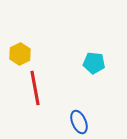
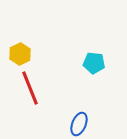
red line: moved 5 px left; rotated 12 degrees counterclockwise
blue ellipse: moved 2 px down; rotated 45 degrees clockwise
